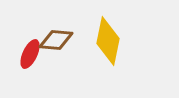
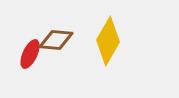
yellow diamond: rotated 18 degrees clockwise
